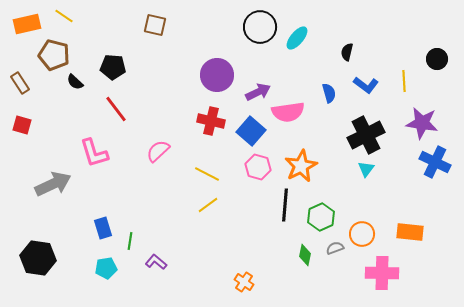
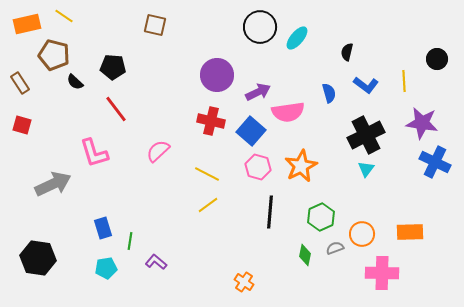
black line at (285, 205): moved 15 px left, 7 px down
orange rectangle at (410, 232): rotated 8 degrees counterclockwise
